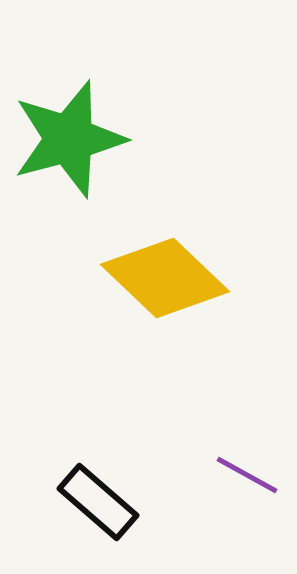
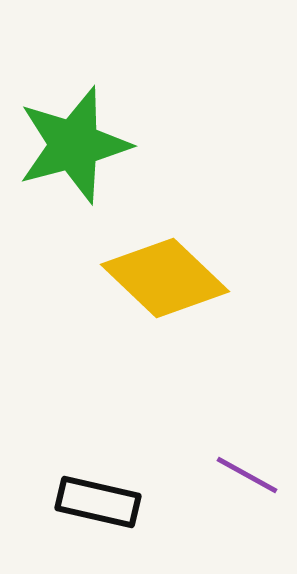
green star: moved 5 px right, 6 px down
black rectangle: rotated 28 degrees counterclockwise
